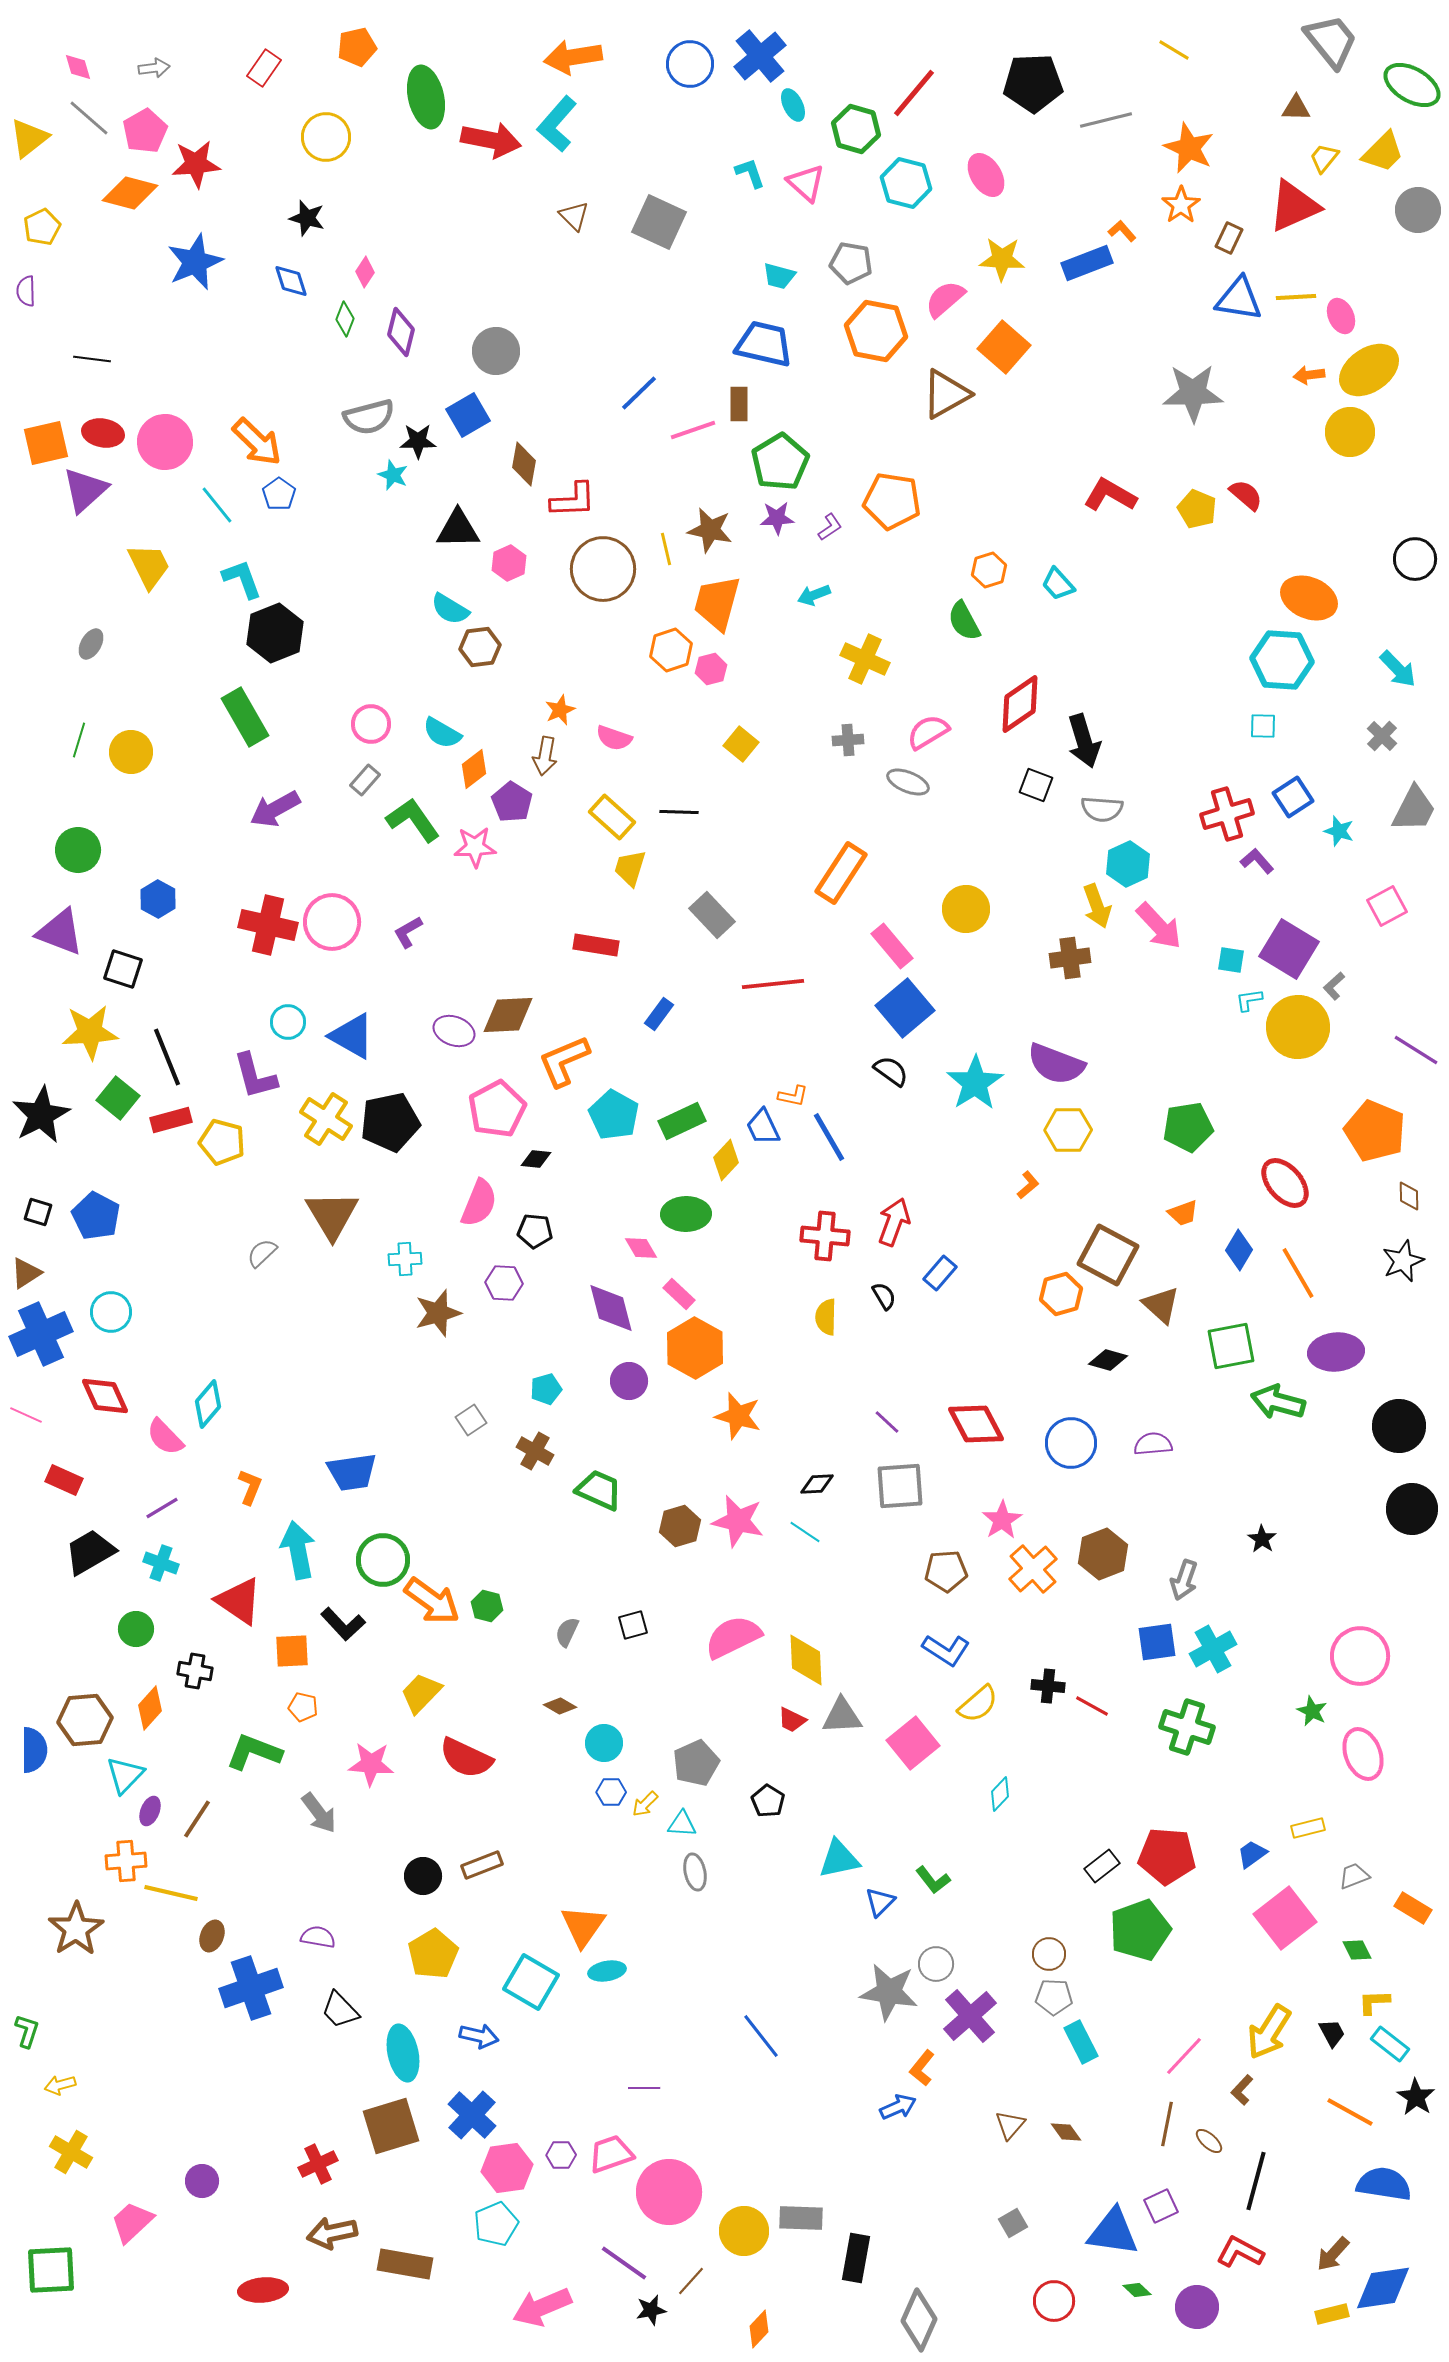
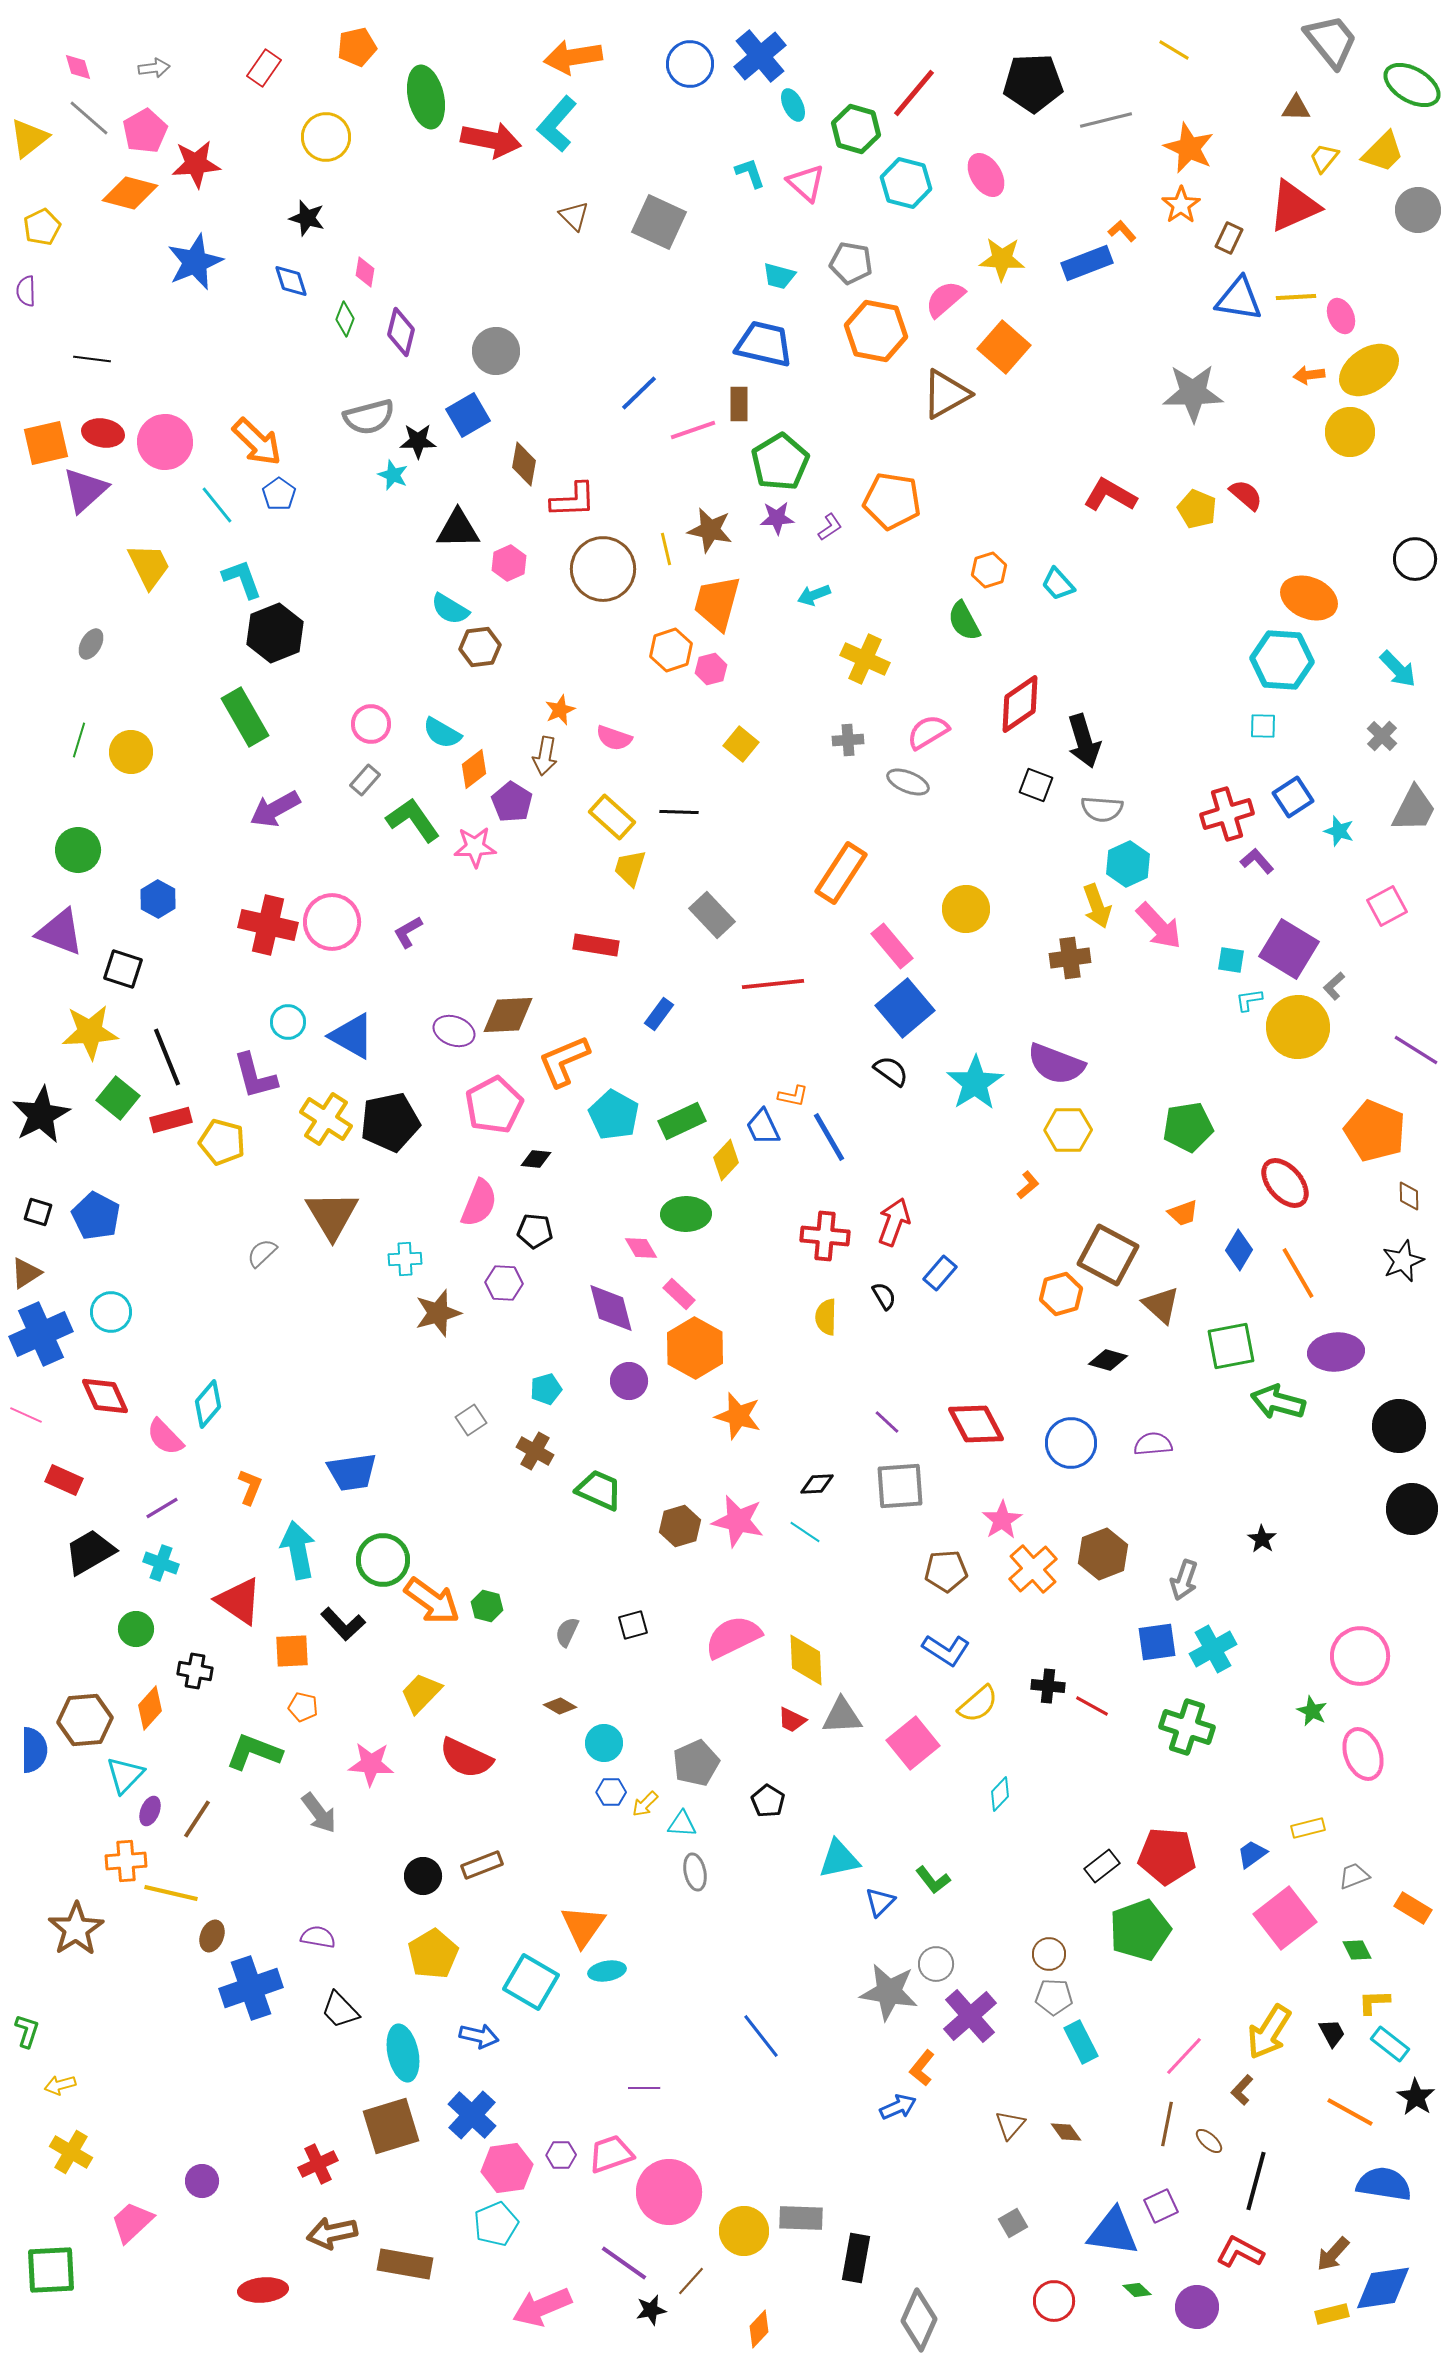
pink diamond at (365, 272): rotated 24 degrees counterclockwise
pink pentagon at (497, 1109): moved 3 px left, 4 px up
